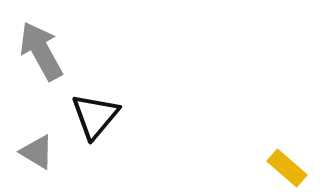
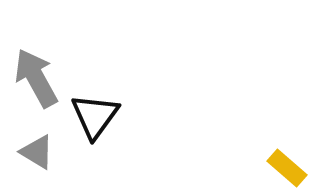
gray arrow: moved 5 px left, 27 px down
black triangle: rotated 4 degrees counterclockwise
